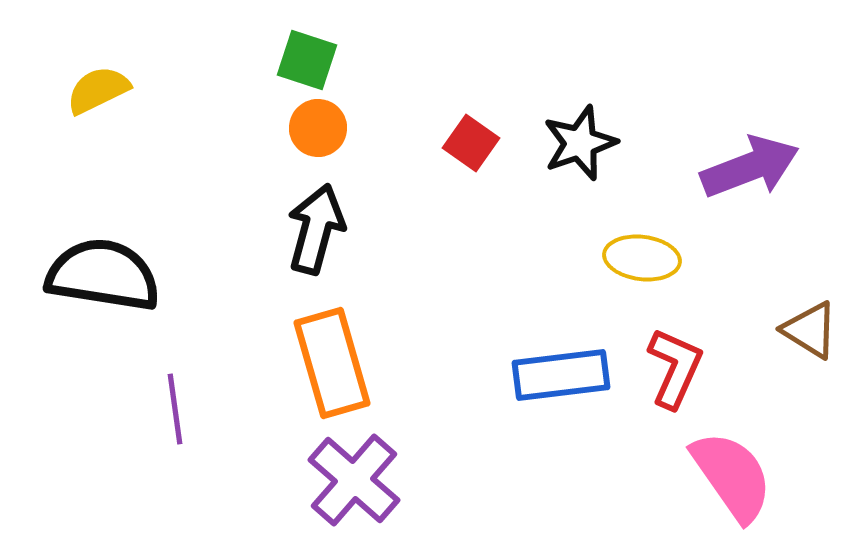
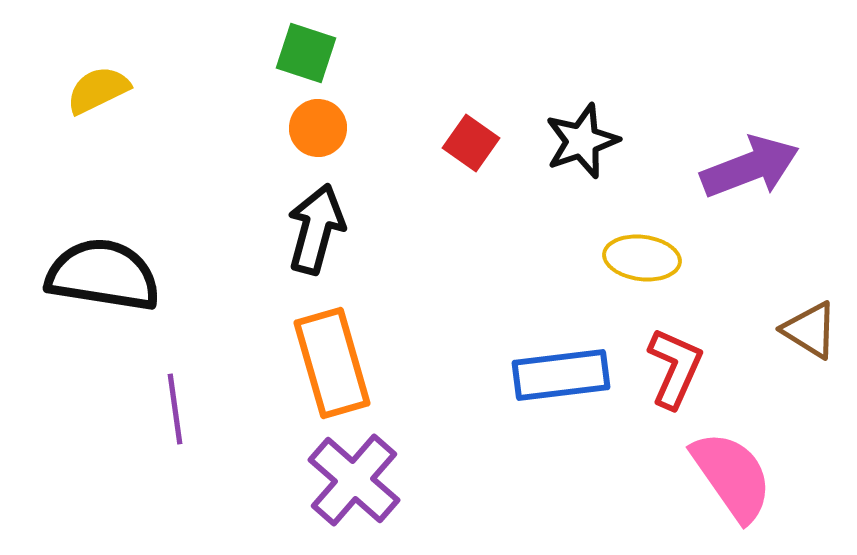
green square: moved 1 px left, 7 px up
black star: moved 2 px right, 2 px up
